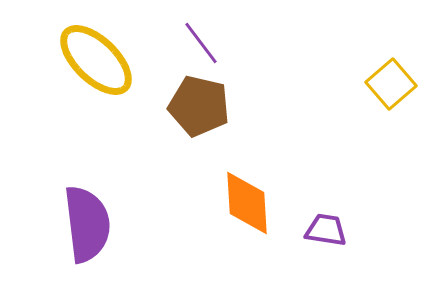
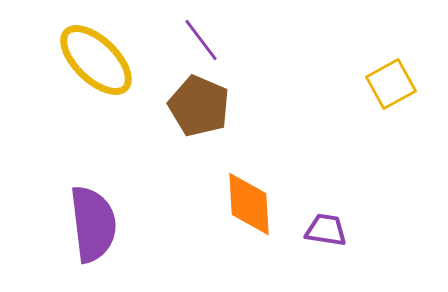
purple line: moved 3 px up
yellow square: rotated 12 degrees clockwise
brown pentagon: rotated 10 degrees clockwise
orange diamond: moved 2 px right, 1 px down
purple semicircle: moved 6 px right
